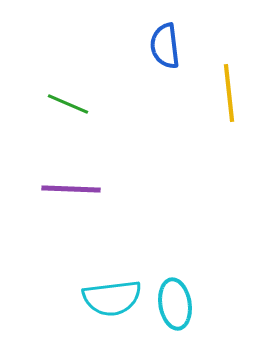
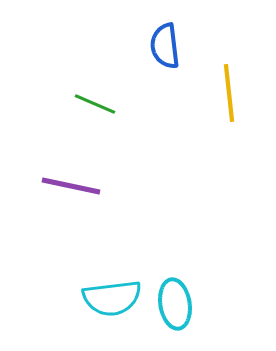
green line: moved 27 px right
purple line: moved 3 px up; rotated 10 degrees clockwise
